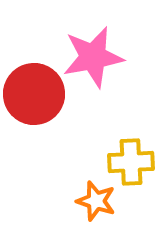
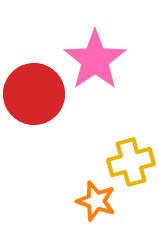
pink star: moved 2 px right, 3 px down; rotated 24 degrees counterclockwise
yellow cross: rotated 12 degrees counterclockwise
